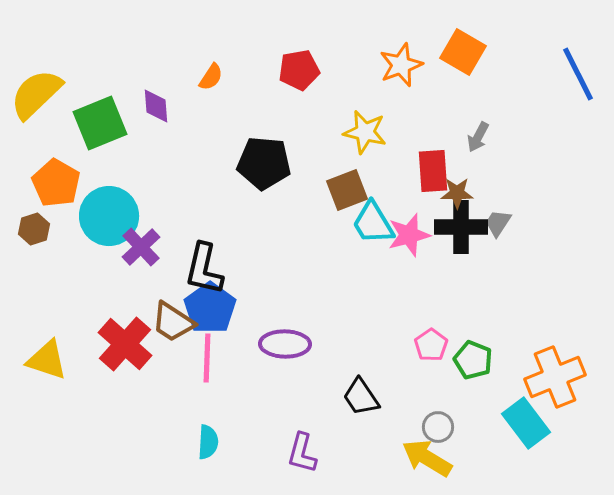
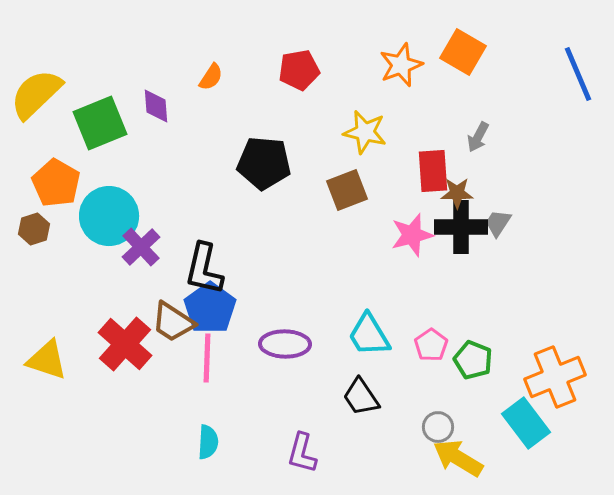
blue line: rotated 4 degrees clockwise
cyan trapezoid: moved 4 px left, 112 px down
pink star: moved 3 px right
yellow arrow: moved 31 px right
